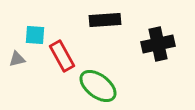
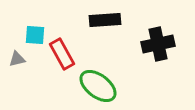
red rectangle: moved 2 px up
